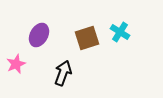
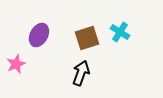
black arrow: moved 18 px right
